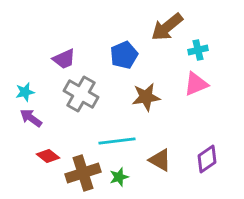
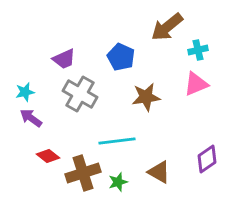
blue pentagon: moved 3 px left, 2 px down; rotated 24 degrees counterclockwise
gray cross: moved 1 px left
brown triangle: moved 1 px left, 12 px down
green star: moved 1 px left, 5 px down
